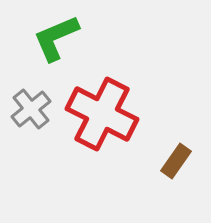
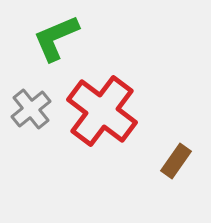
red cross: moved 3 px up; rotated 10 degrees clockwise
